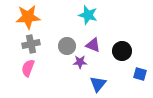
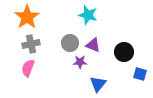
orange star: moved 1 px left; rotated 30 degrees counterclockwise
gray circle: moved 3 px right, 3 px up
black circle: moved 2 px right, 1 px down
